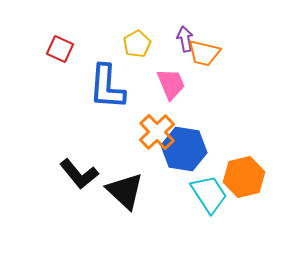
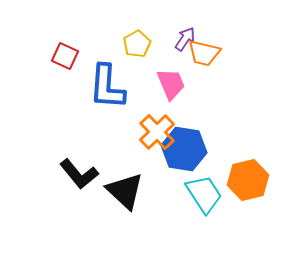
purple arrow: rotated 45 degrees clockwise
red square: moved 5 px right, 7 px down
orange hexagon: moved 4 px right, 3 px down
cyan trapezoid: moved 5 px left
